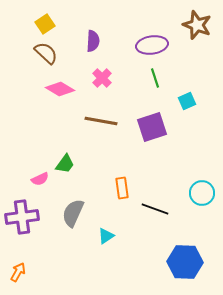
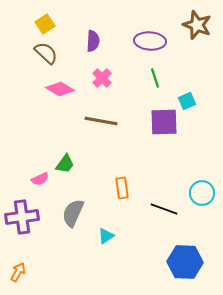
purple ellipse: moved 2 px left, 4 px up; rotated 12 degrees clockwise
purple square: moved 12 px right, 5 px up; rotated 16 degrees clockwise
black line: moved 9 px right
